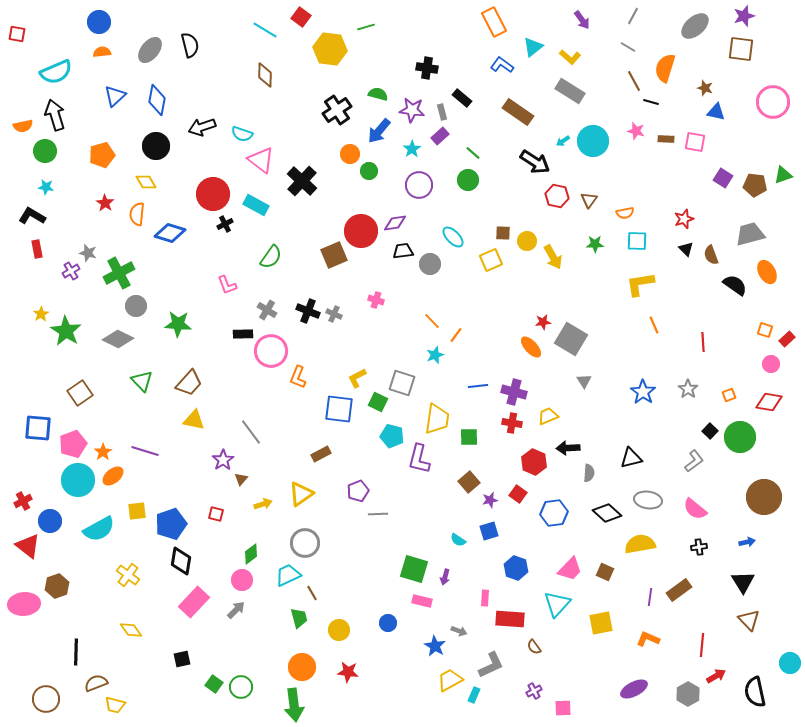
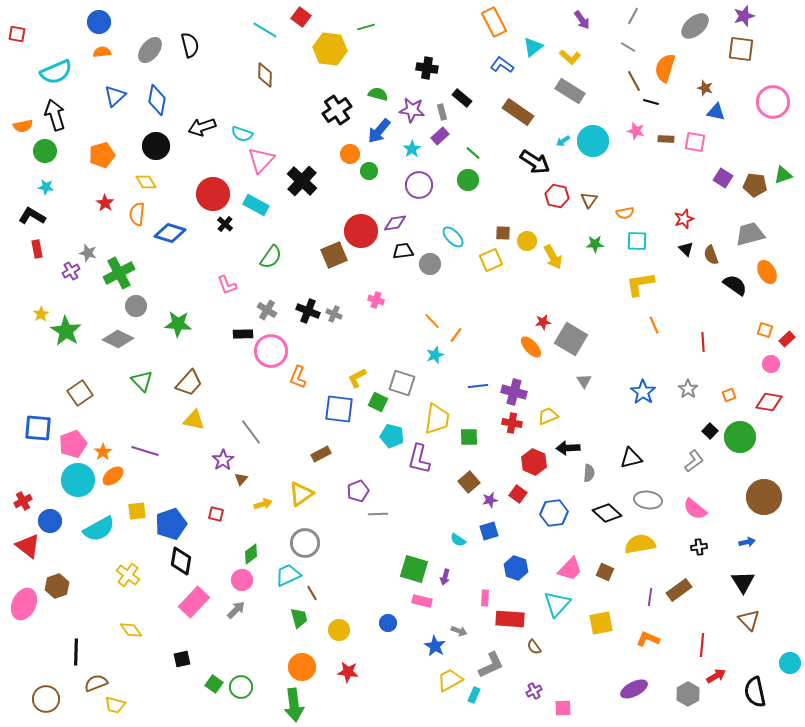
pink triangle at (261, 160): rotated 36 degrees clockwise
black cross at (225, 224): rotated 21 degrees counterclockwise
pink ellipse at (24, 604): rotated 60 degrees counterclockwise
